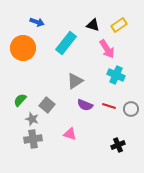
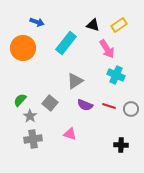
gray square: moved 3 px right, 2 px up
gray star: moved 2 px left, 3 px up; rotated 16 degrees clockwise
black cross: moved 3 px right; rotated 24 degrees clockwise
